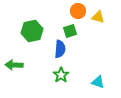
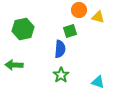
orange circle: moved 1 px right, 1 px up
green hexagon: moved 9 px left, 2 px up
